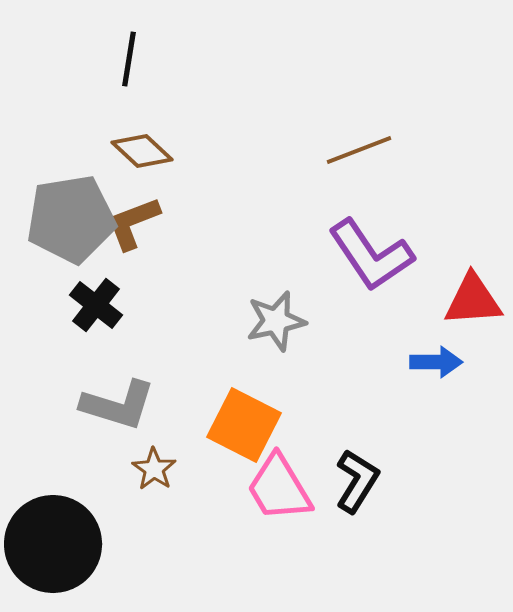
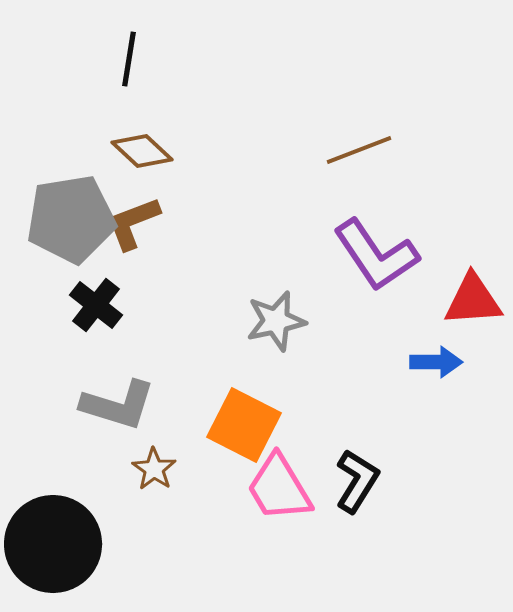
purple L-shape: moved 5 px right
